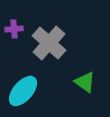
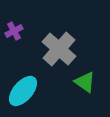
purple cross: moved 2 px down; rotated 24 degrees counterclockwise
gray cross: moved 10 px right, 6 px down
